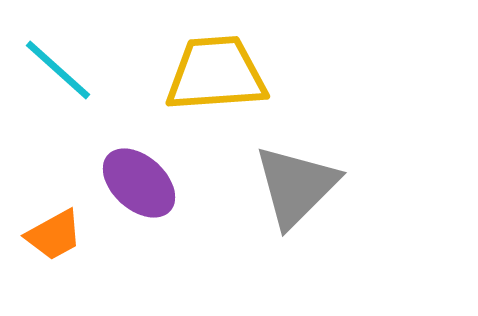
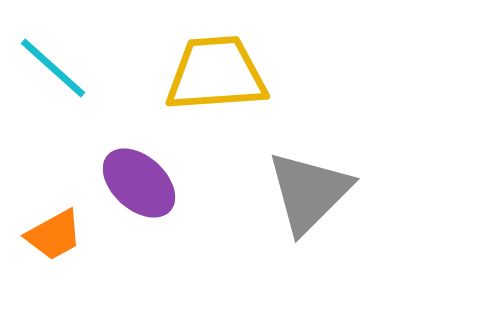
cyan line: moved 5 px left, 2 px up
gray triangle: moved 13 px right, 6 px down
